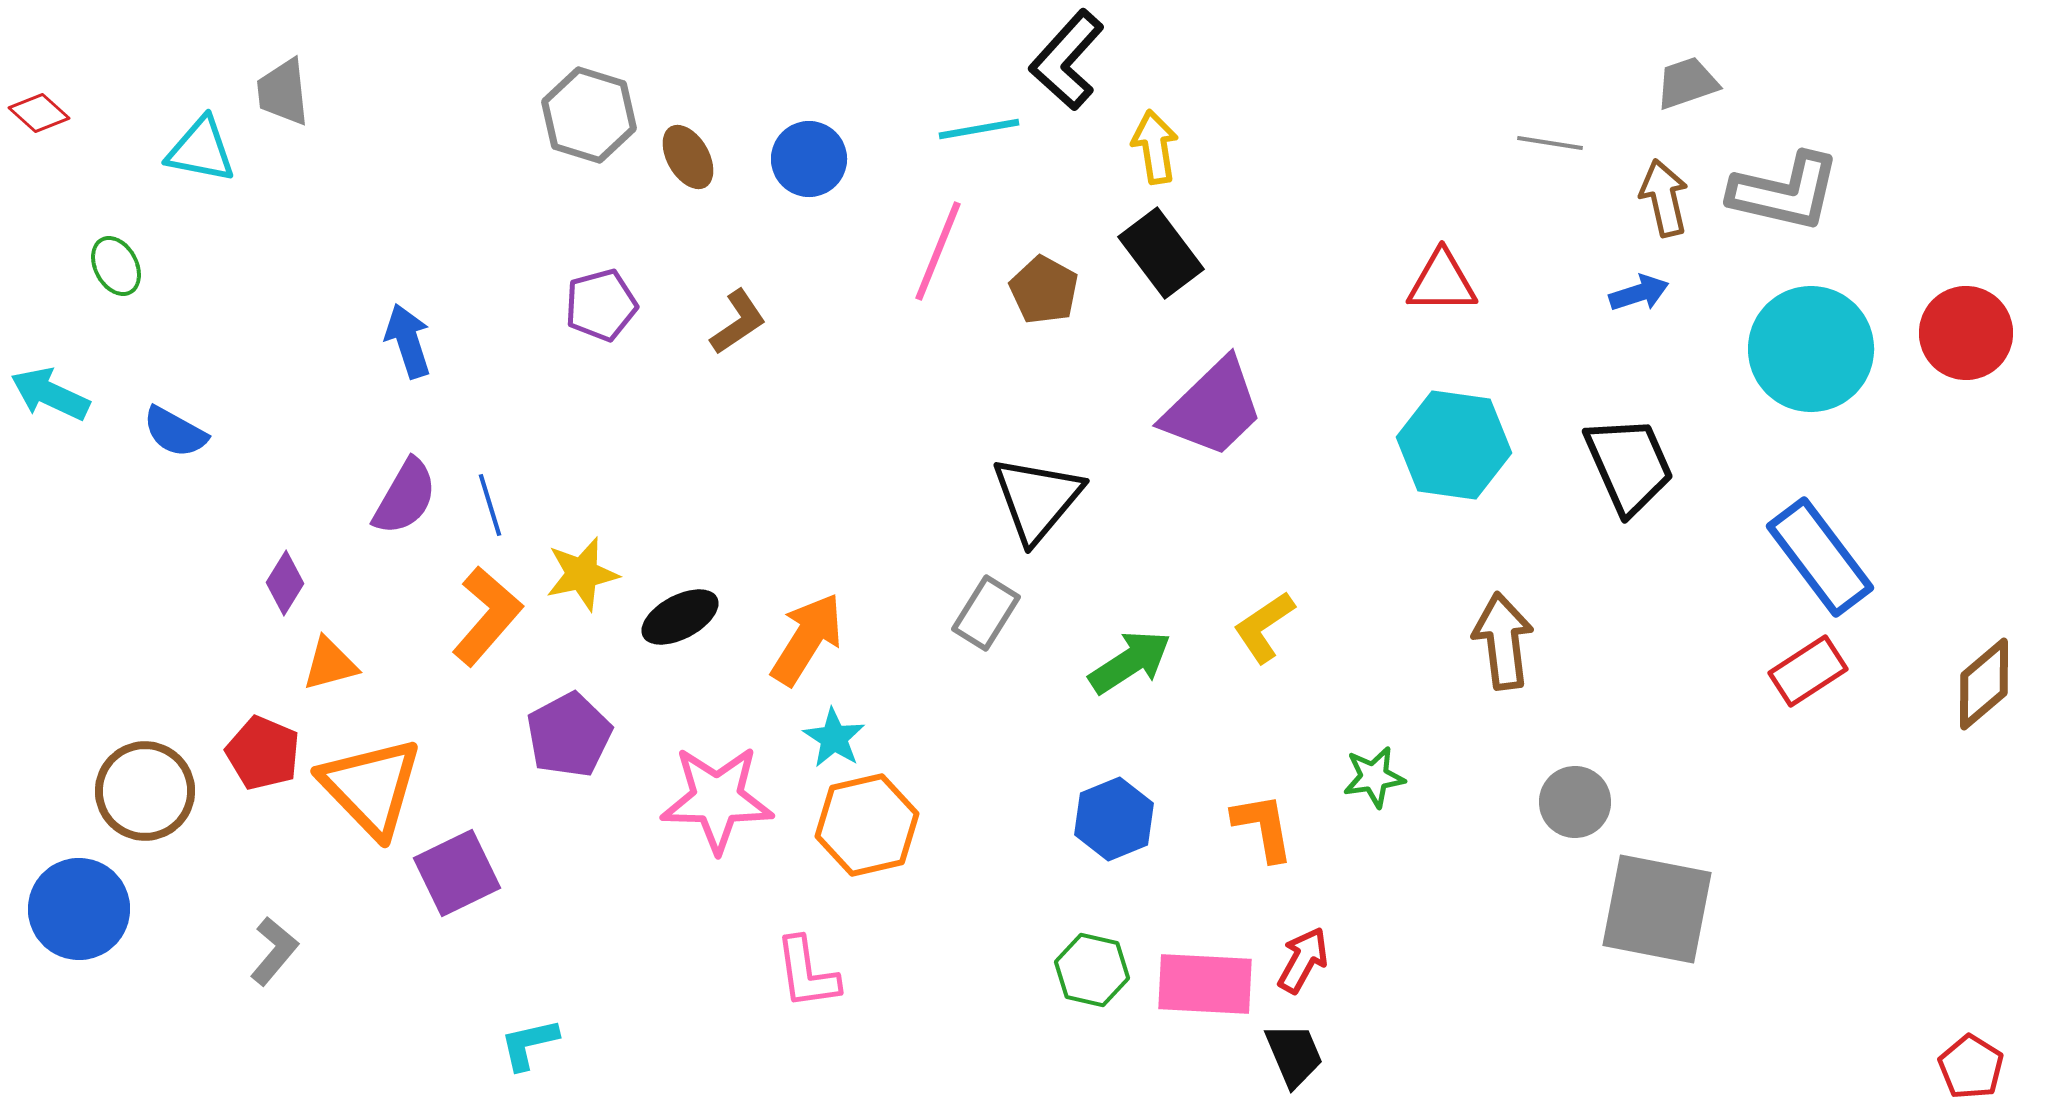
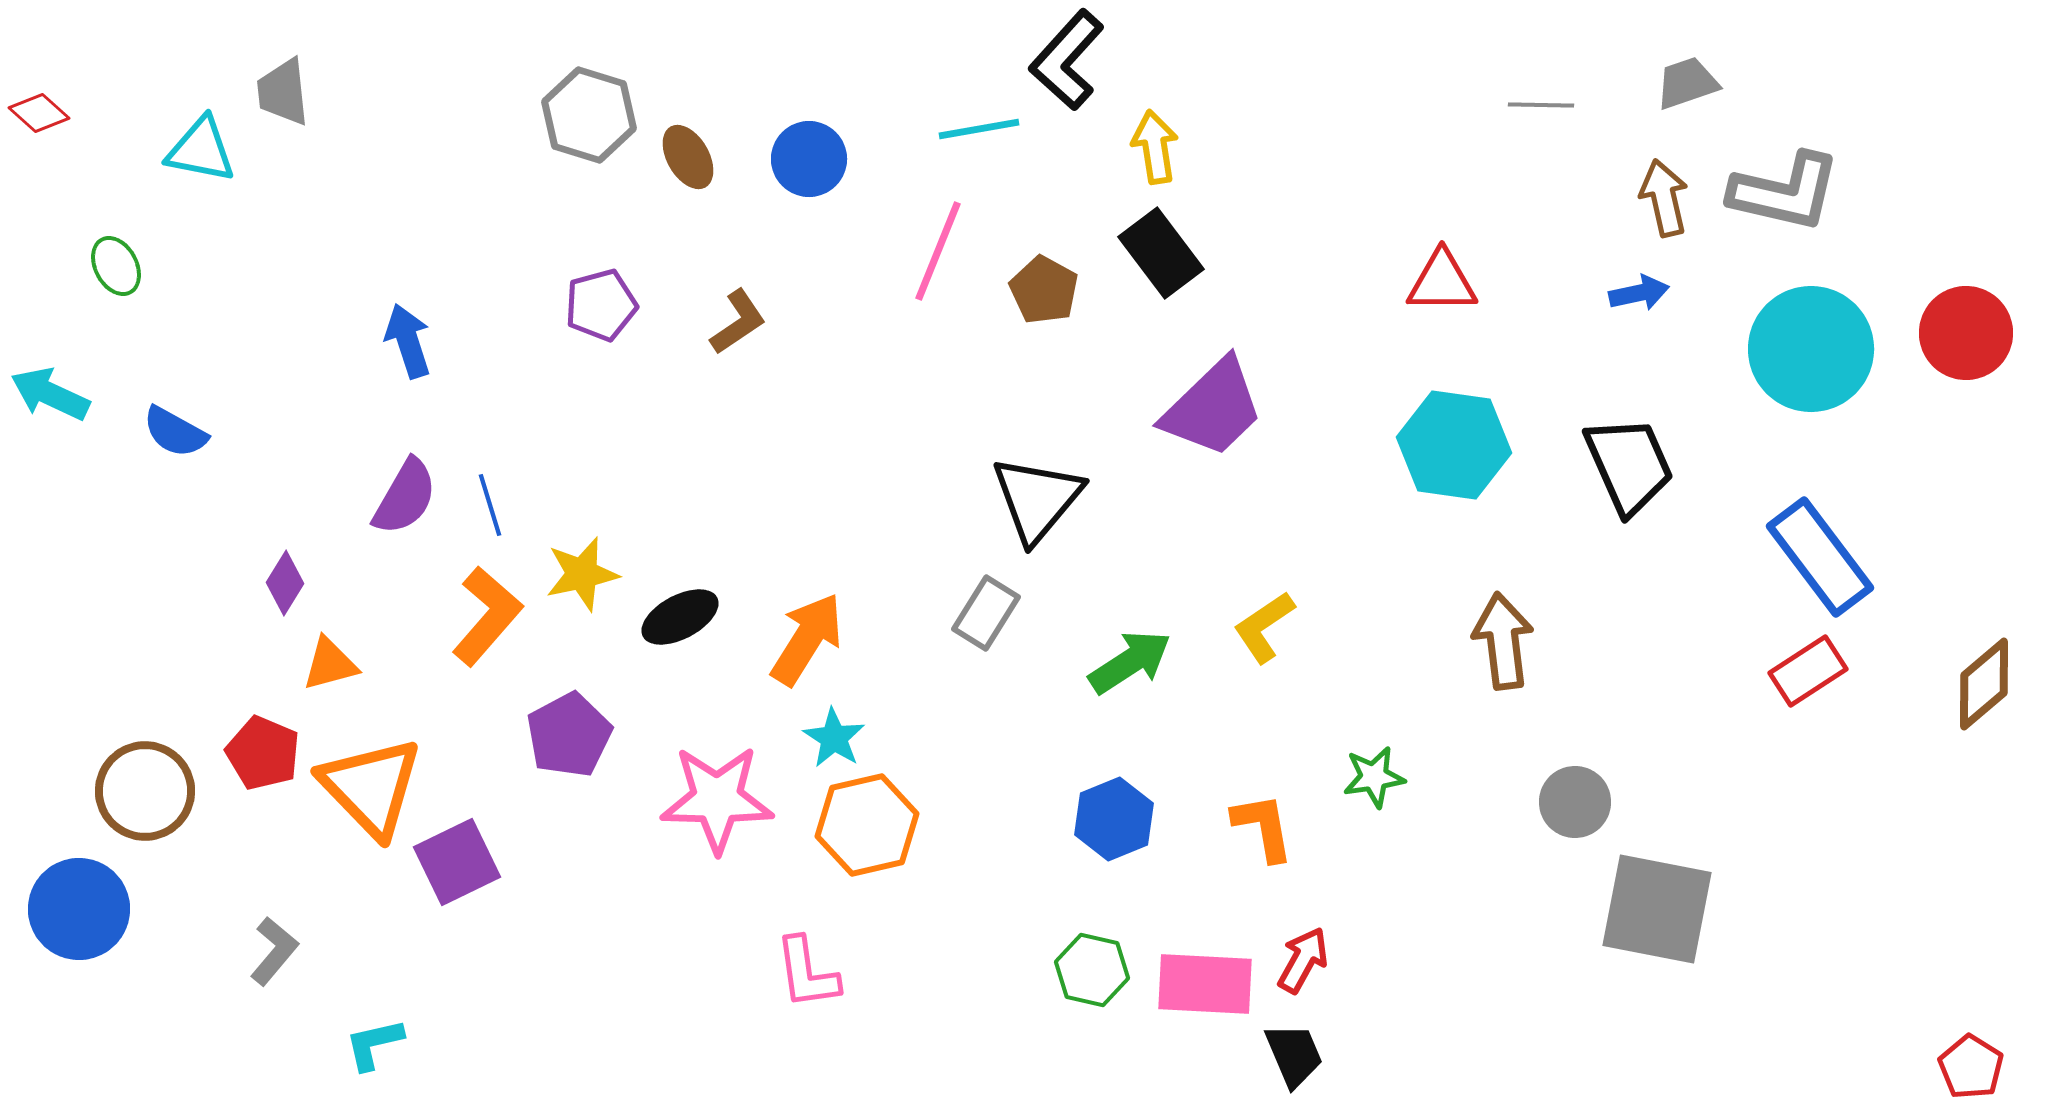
gray line at (1550, 143): moved 9 px left, 38 px up; rotated 8 degrees counterclockwise
blue arrow at (1639, 293): rotated 6 degrees clockwise
purple square at (457, 873): moved 11 px up
cyan L-shape at (529, 1044): moved 155 px left
